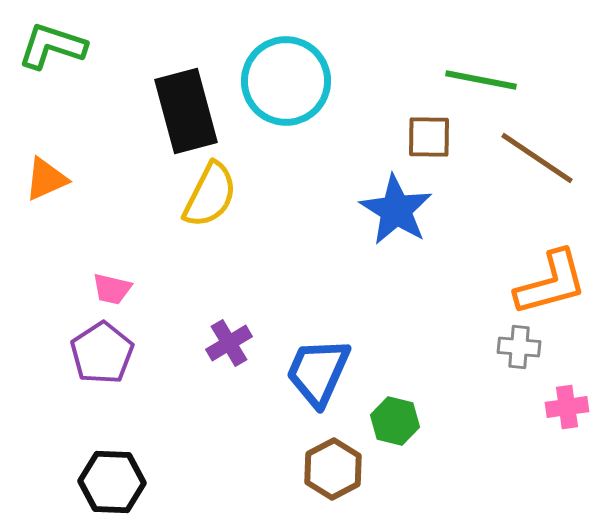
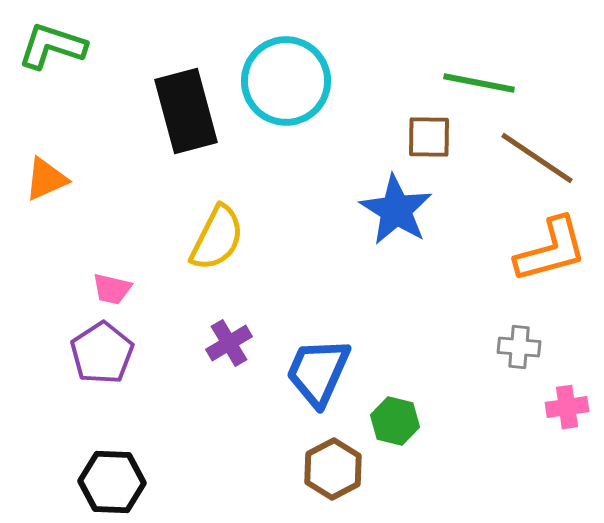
green line: moved 2 px left, 3 px down
yellow semicircle: moved 7 px right, 43 px down
orange L-shape: moved 33 px up
